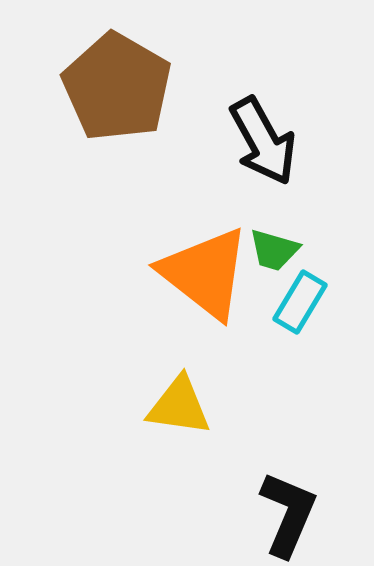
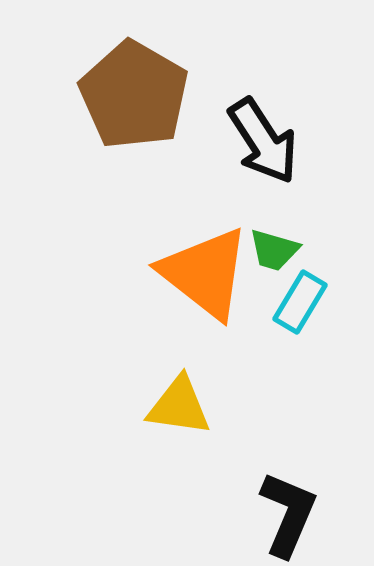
brown pentagon: moved 17 px right, 8 px down
black arrow: rotated 4 degrees counterclockwise
